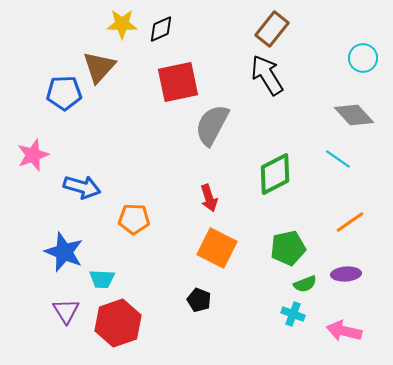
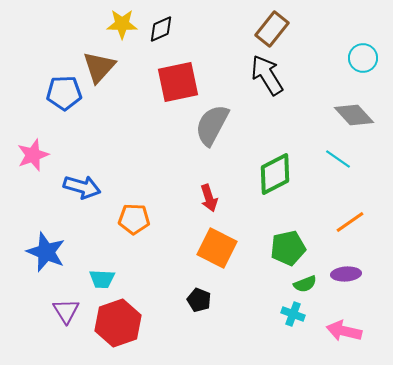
blue star: moved 18 px left
